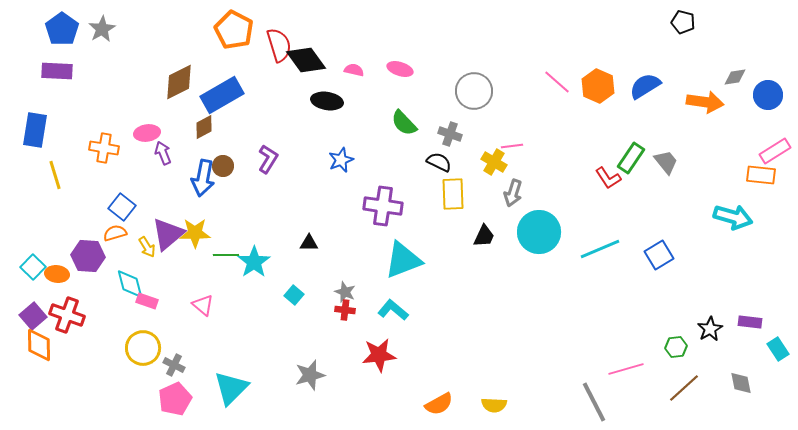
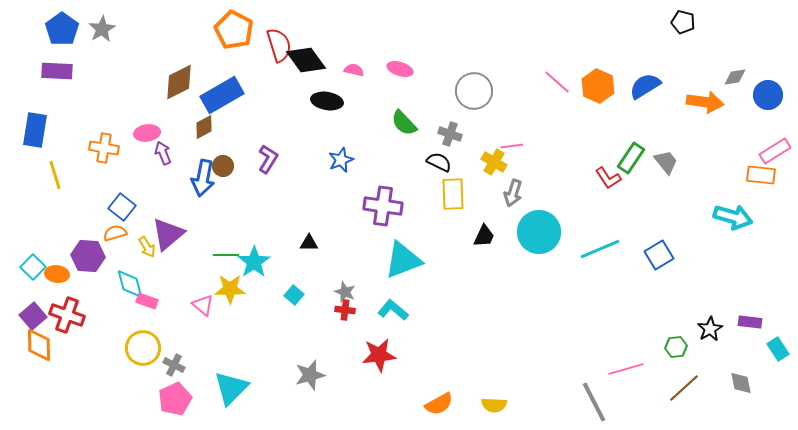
yellow star at (195, 233): moved 35 px right, 56 px down
